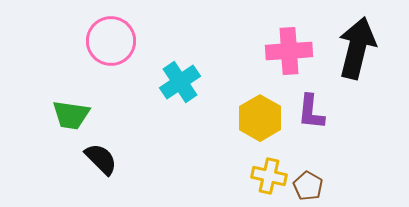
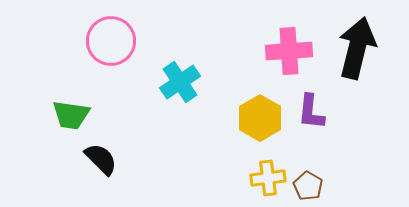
yellow cross: moved 1 px left, 2 px down; rotated 20 degrees counterclockwise
